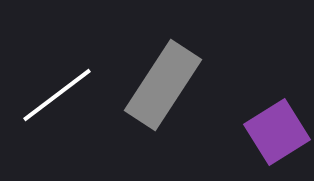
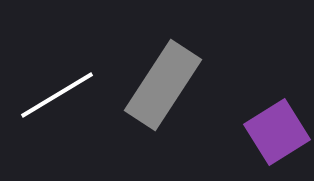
white line: rotated 6 degrees clockwise
